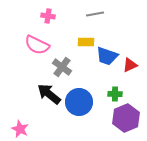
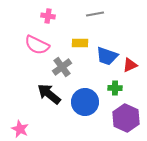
yellow rectangle: moved 6 px left, 1 px down
gray cross: rotated 18 degrees clockwise
green cross: moved 6 px up
blue circle: moved 6 px right
purple hexagon: rotated 12 degrees counterclockwise
